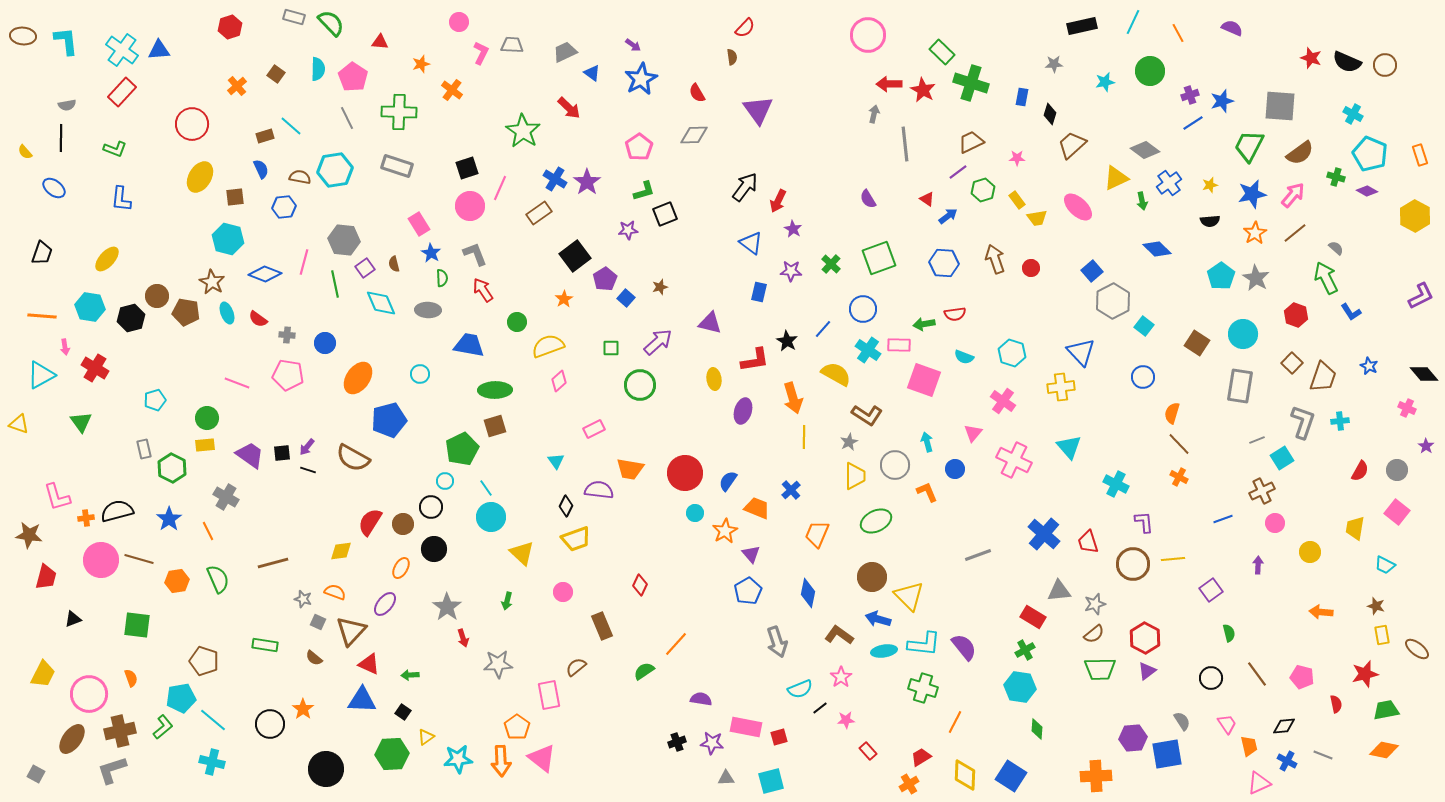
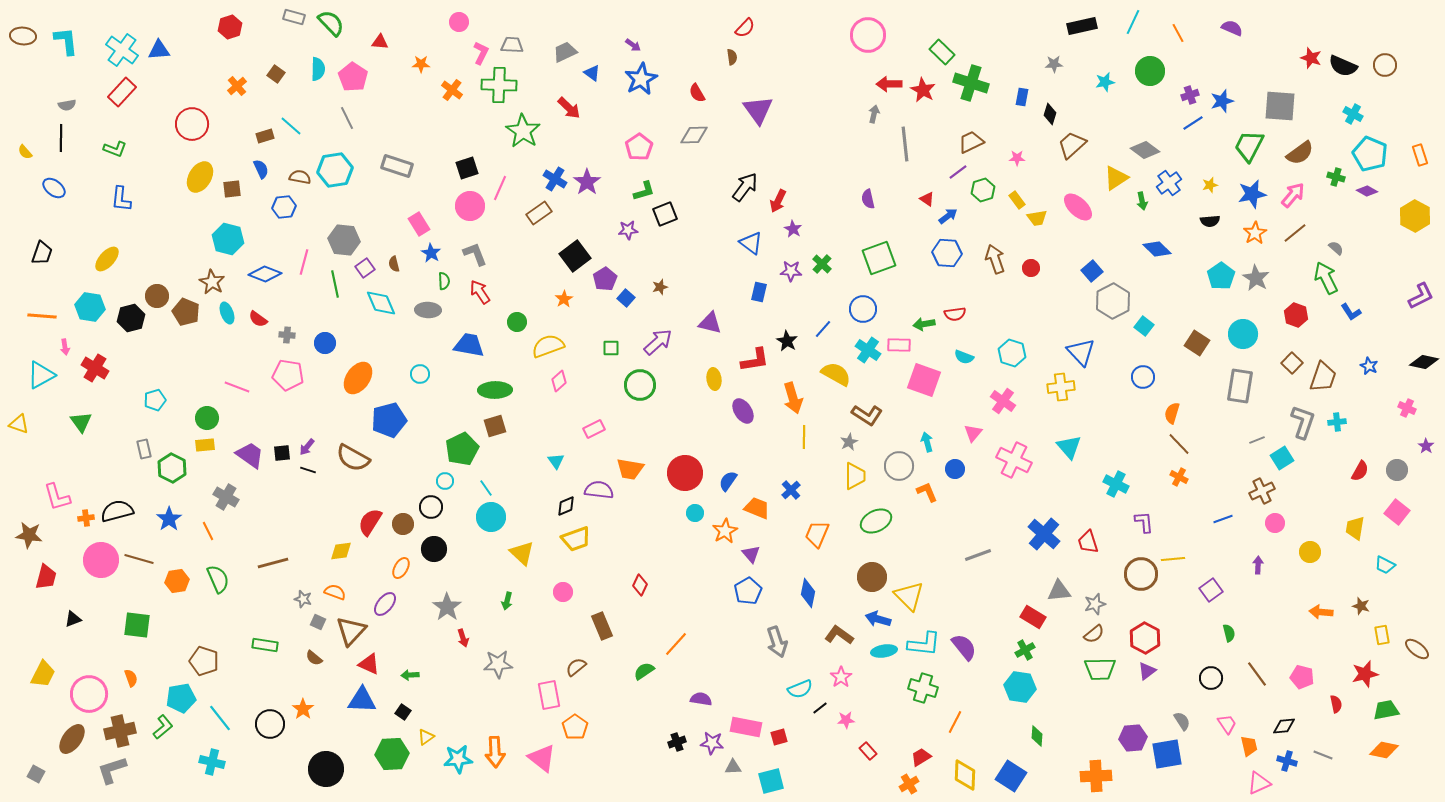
black semicircle at (1347, 62): moved 4 px left, 4 px down
orange star at (421, 64): rotated 18 degrees clockwise
green cross at (399, 112): moved 100 px right, 27 px up
yellow triangle at (1116, 178): rotated 8 degrees counterclockwise
brown square at (235, 197): moved 3 px left, 8 px up
purple semicircle at (868, 199): rotated 18 degrees clockwise
blue hexagon at (944, 263): moved 3 px right, 10 px up
green cross at (831, 264): moved 9 px left
green semicircle at (442, 278): moved 2 px right, 3 px down
red arrow at (483, 290): moved 3 px left, 2 px down
brown pentagon at (186, 312): rotated 12 degrees clockwise
black diamond at (1424, 374): moved 12 px up; rotated 36 degrees counterclockwise
pink line at (237, 383): moved 4 px down
purple ellipse at (743, 411): rotated 50 degrees counterclockwise
cyan cross at (1340, 421): moved 3 px left, 1 px down
gray circle at (895, 465): moved 4 px right, 1 px down
black diamond at (566, 506): rotated 40 degrees clockwise
brown circle at (1133, 564): moved 8 px right, 10 px down
brown star at (1376, 606): moved 15 px left
cyan line at (213, 720): moved 7 px right, 2 px up; rotated 12 degrees clockwise
orange pentagon at (517, 727): moved 58 px right
green diamond at (1037, 729): moved 7 px down
orange arrow at (501, 761): moved 6 px left, 9 px up
blue cross at (1287, 761): rotated 12 degrees counterclockwise
gray triangle at (726, 778): moved 7 px right, 11 px up
